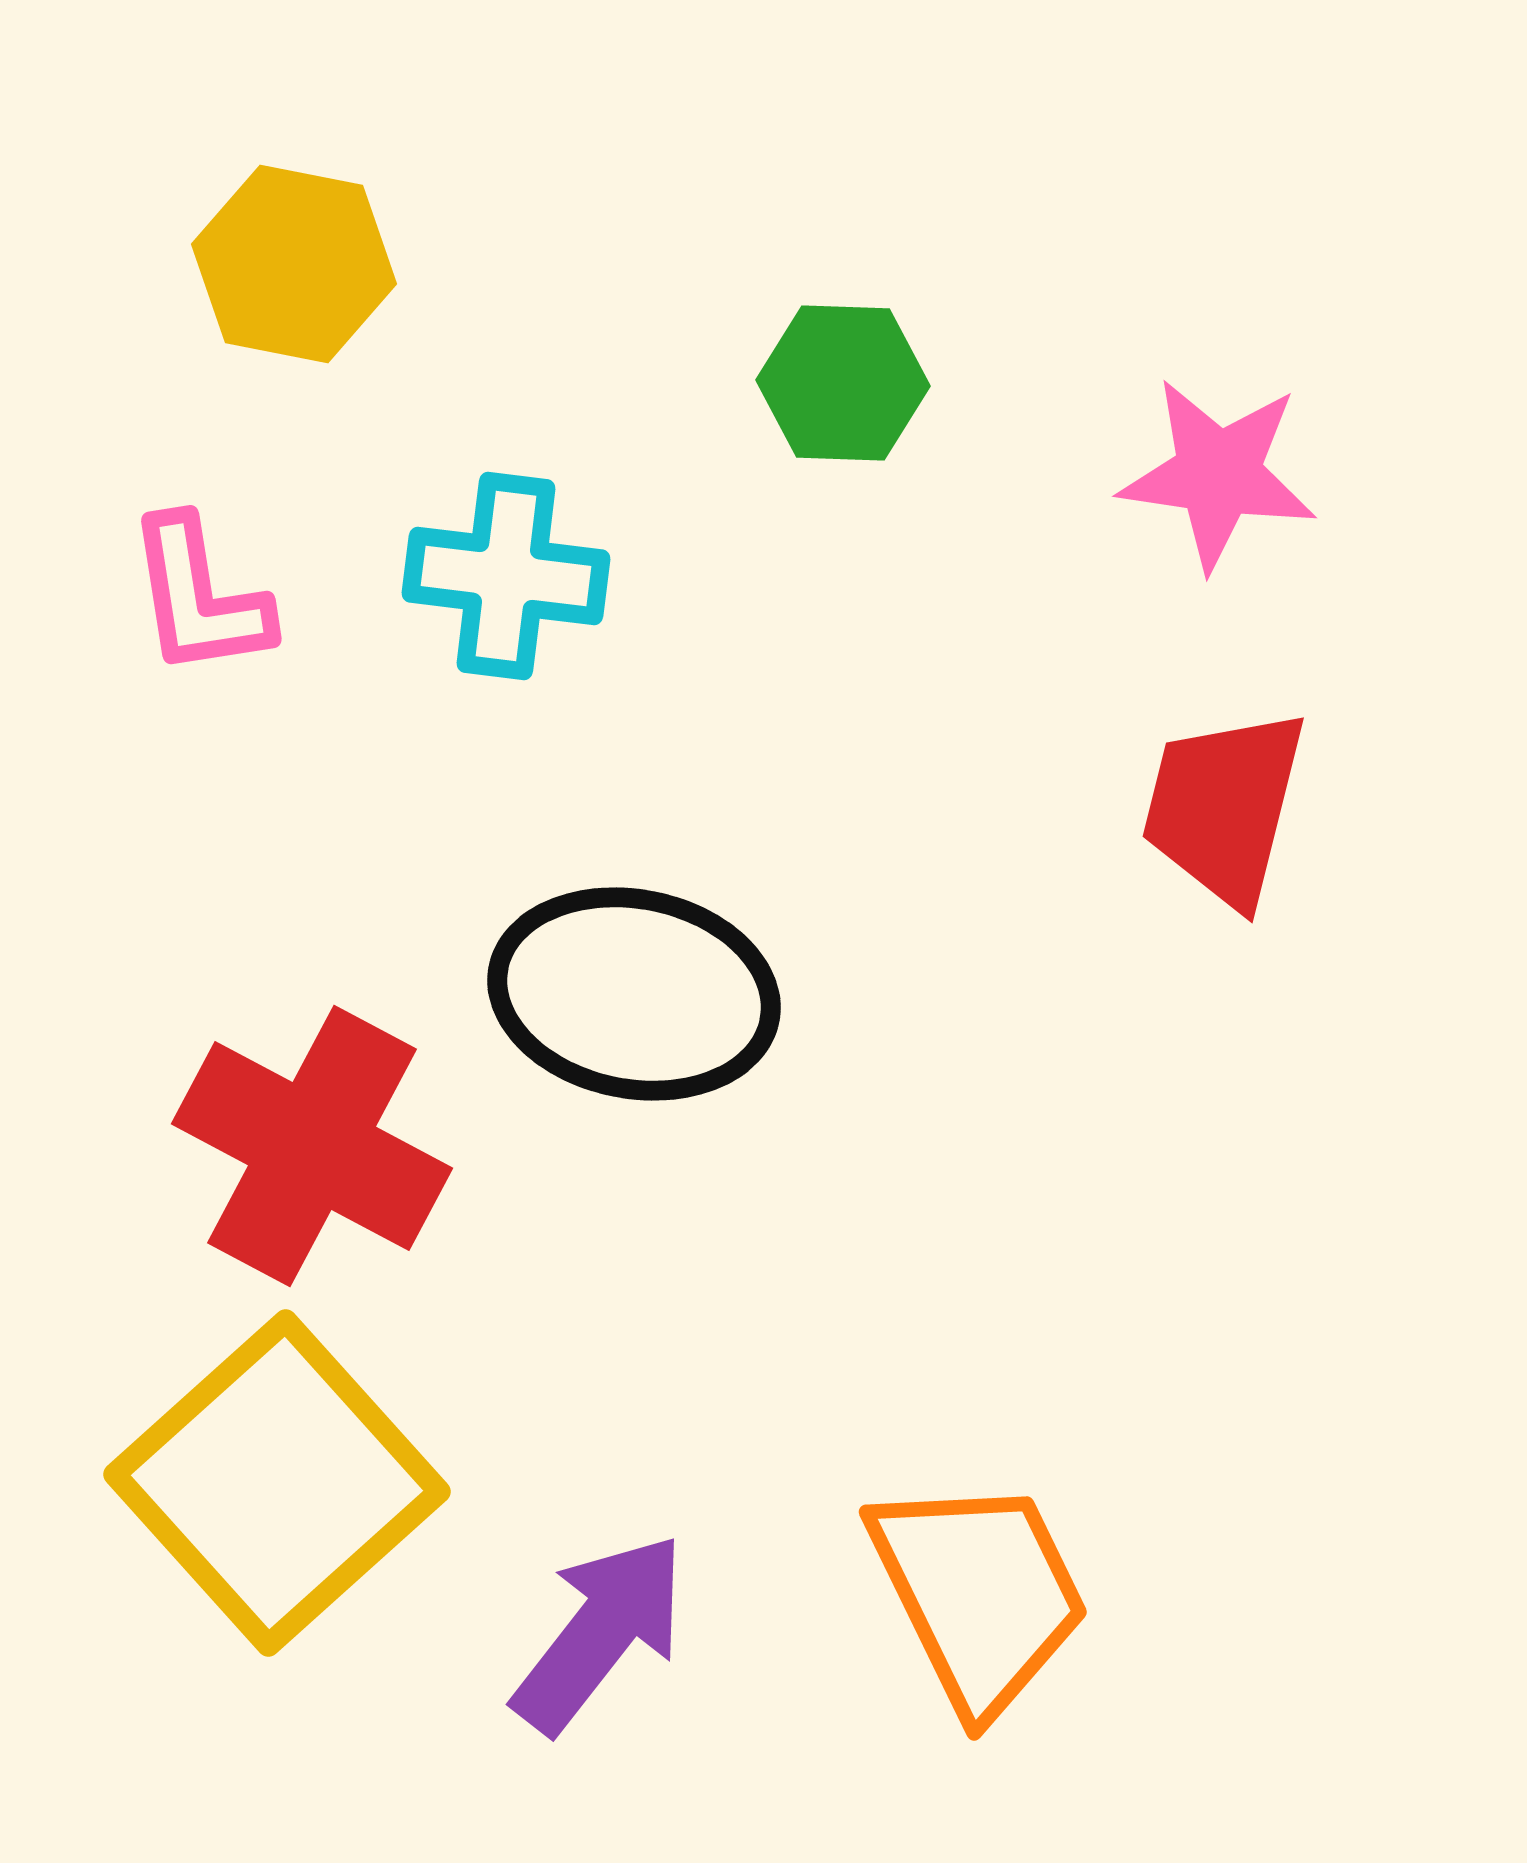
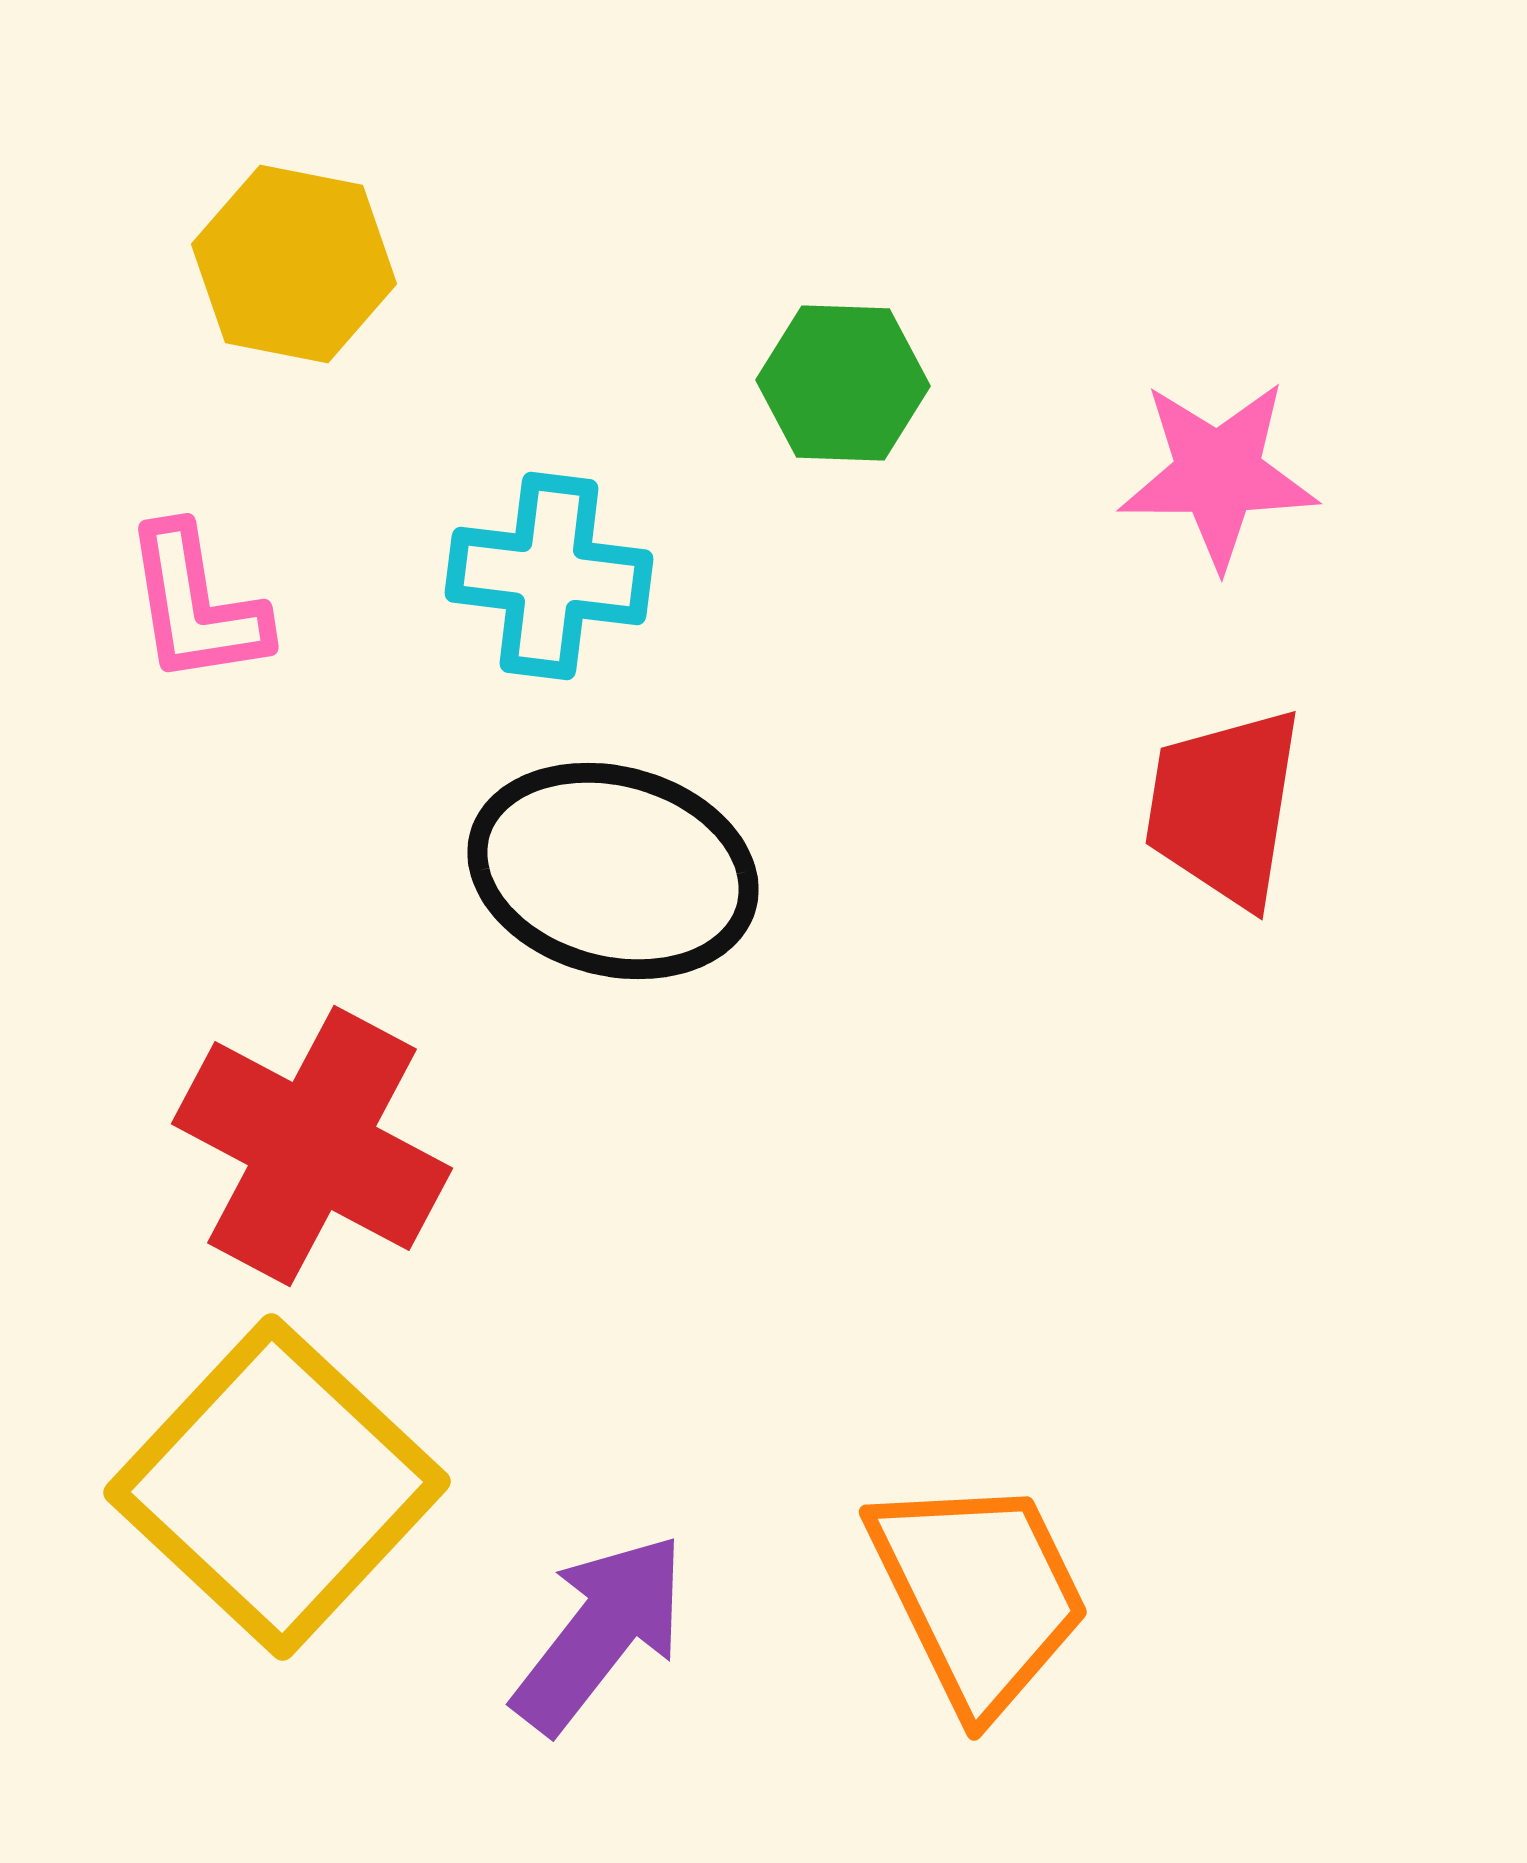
pink star: rotated 8 degrees counterclockwise
cyan cross: moved 43 px right
pink L-shape: moved 3 px left, 8 px down
red trapezoid: rotated 5 degrees counterclockwise
black ellipse: moved 21 px left, 123 px up; rotated 4 degrees clockwise
yellow square: moved 4 px down; rotated 5 degrees counterclockwise
